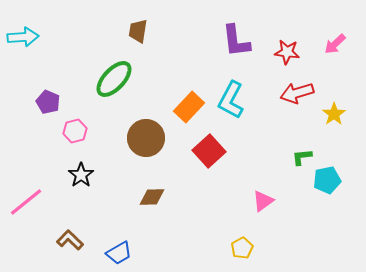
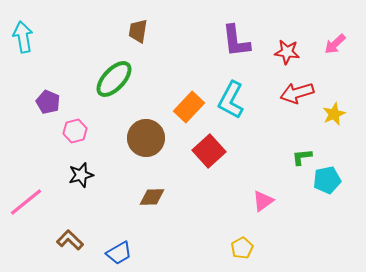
cyan arrow: rotated 96 degrees counterclockwise
yellow star: rotated 10 degrees clockwise
black star: rotated 20 degrees clockwise
